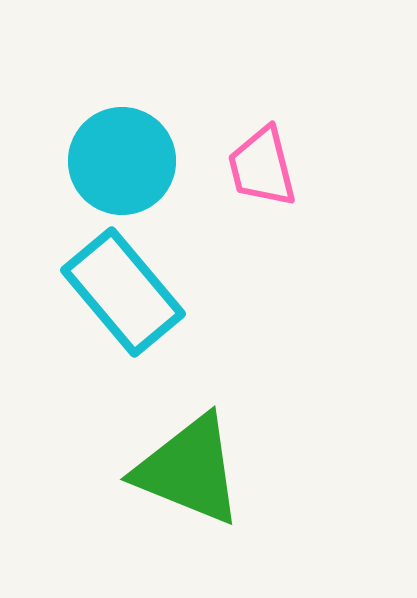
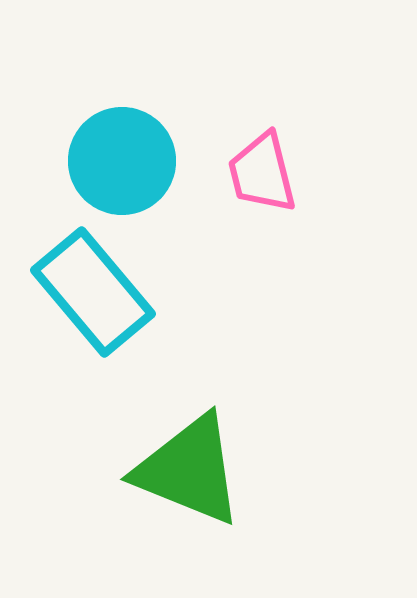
pink trapezoid: moved 6 px down
cyan rectangle: moved 30 px left
